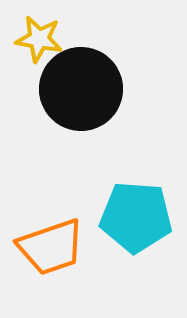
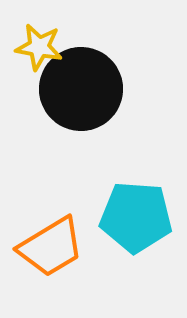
yellow star: moved 8 px down
orange trapezoid: rotated 12 degrees counterclockwise
